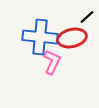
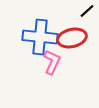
black line: moved 6 px up
